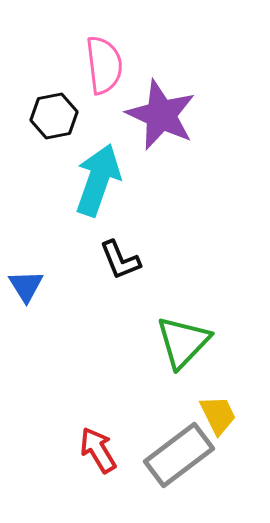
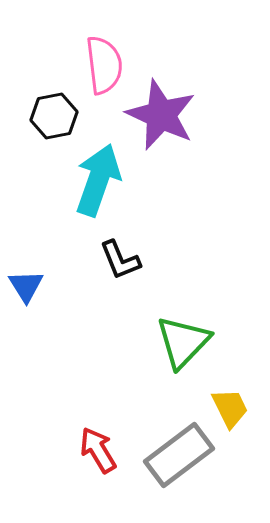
yellow trapezoid: moved 12 px right, 7 px up
